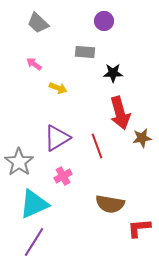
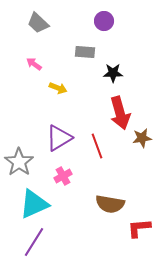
purple triangle: moved 2 px right
